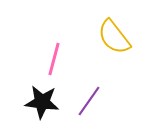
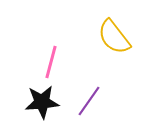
pink line: moved 3 px left, 3 px down
black star: rotated 12 degrees counterclockwise
